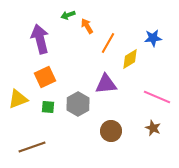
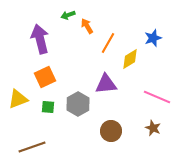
blue star: rotated 12 degrees counterclockwise
